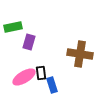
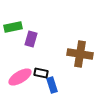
purple rectangle: moved 2 px right, 3 px up
black rectangle: rotated 72 degrees counterclockwise
pink ellipse: moved 4 px left
